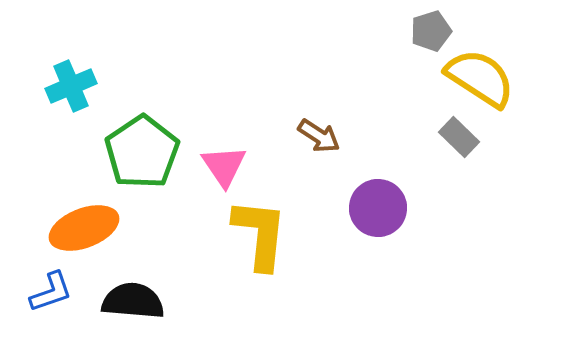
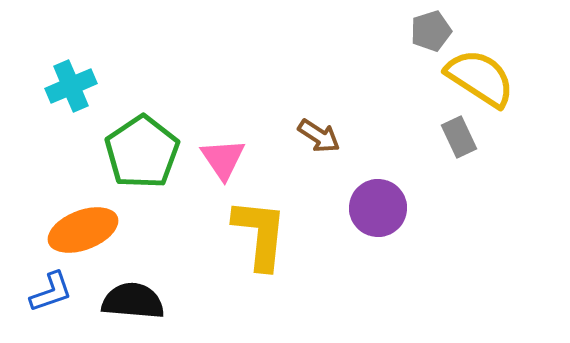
gray rectangle: rotated 21 degrees clockwise
pink triangle: moved 1 px left, 7 px up
orange ellipse: moved 1 px left, 2 px down
